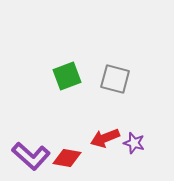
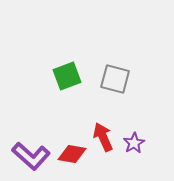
red arrow: moved 2 px left, 1 px up; rotated 88 degrees clockwise
purple star: rotated 25 degrees clockwise
red diamond: moved 5 px right, 4 px up
